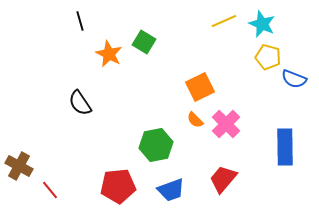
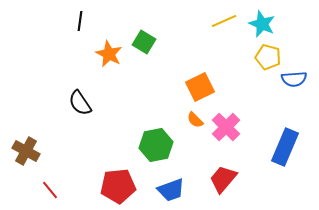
black line: rotated 24 degrees clockwise
blue semicircle: rotated 25 degrees counterclockwise
pink cross: moved 3 px down
blue rectangle: rotated 24 degrees clockwise
brown cross: moved 7 px right, 15 px up
